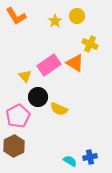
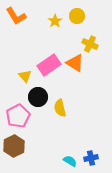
yellow semicircle: moved 1 px right, 1 px up; rotated 54 degrees clockwise
blue cross: moved 1 px right, 1 px down
